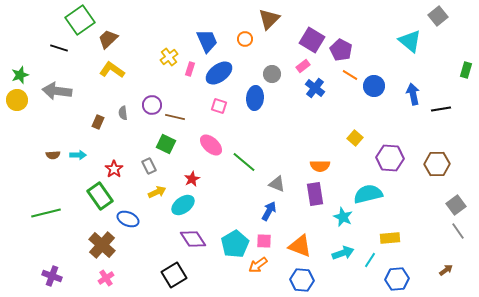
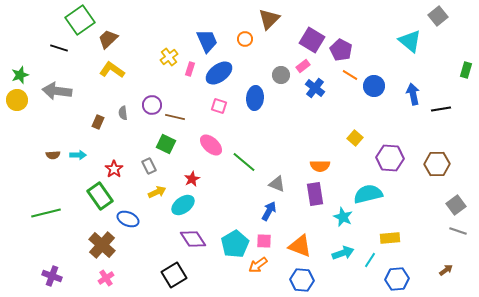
gray circle at (272, 74): moved 9 px right, 1 px down
gray line at (458, 231): rotated 36 degrees counterclockwise
